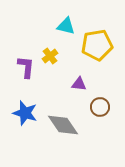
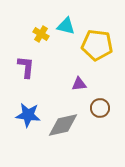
yellow pentagon: rotated 16 degrees clockwise
yellow cross: moved 9 px left, 22 px up; rotated 21 degrees counterclockwise
purple triangle: rotated 14 degrees counterclockwise
brown circle: moved 1 px down
blue star: moved 3 px right, 2 px down; rotated 10 degrees counterclockwise
gray diamond: rotated 68 degrees counterclockwise
